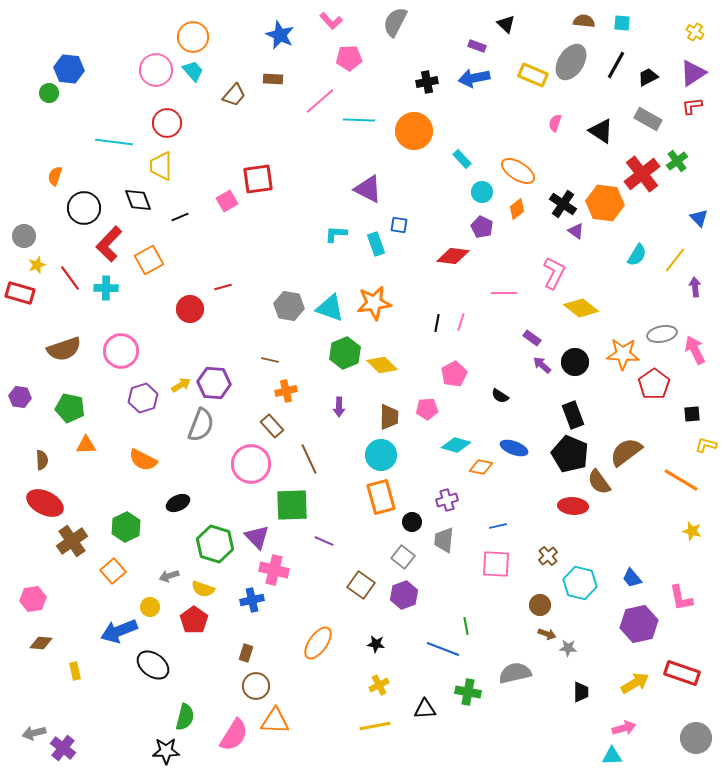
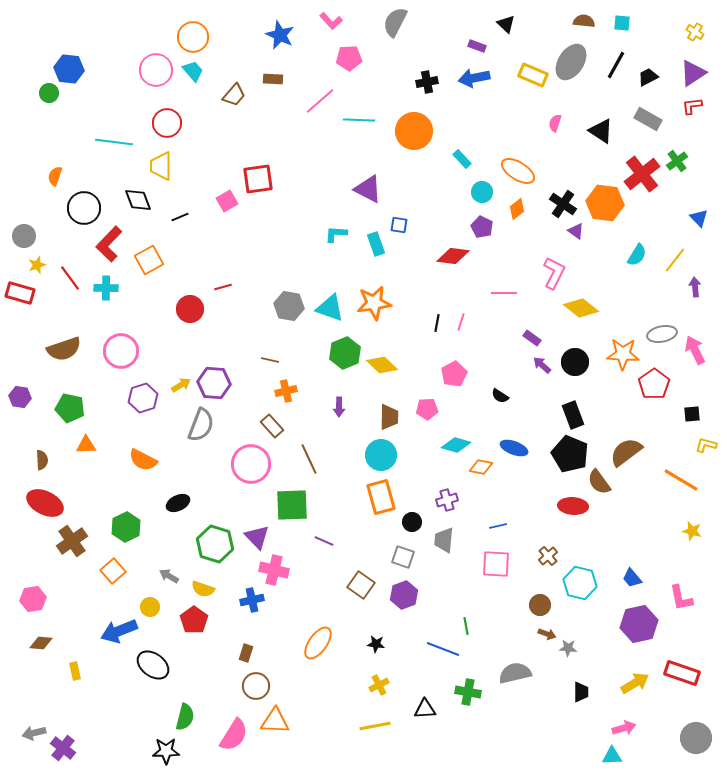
gray square at (403, 557): rotated 20 degrees counterclockwise
gray arrow at (169, 576): rotated 48 degrees clockwise
